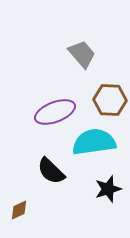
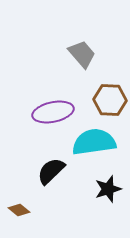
purple ellipse: moved 2 px left; rotated 9 degrees clockwise
black semicircle: rotated 92 degrees clockwise
brown diamond: rotated 65 degrees clockwise
